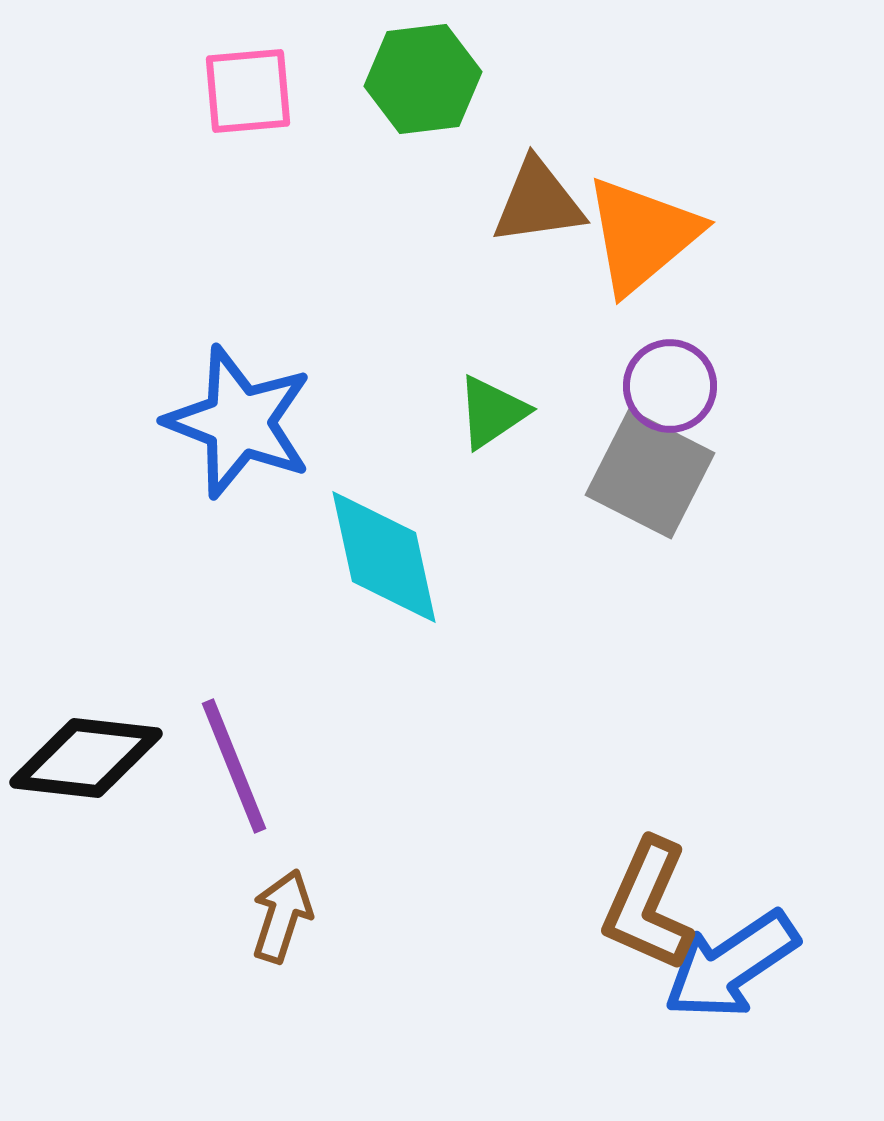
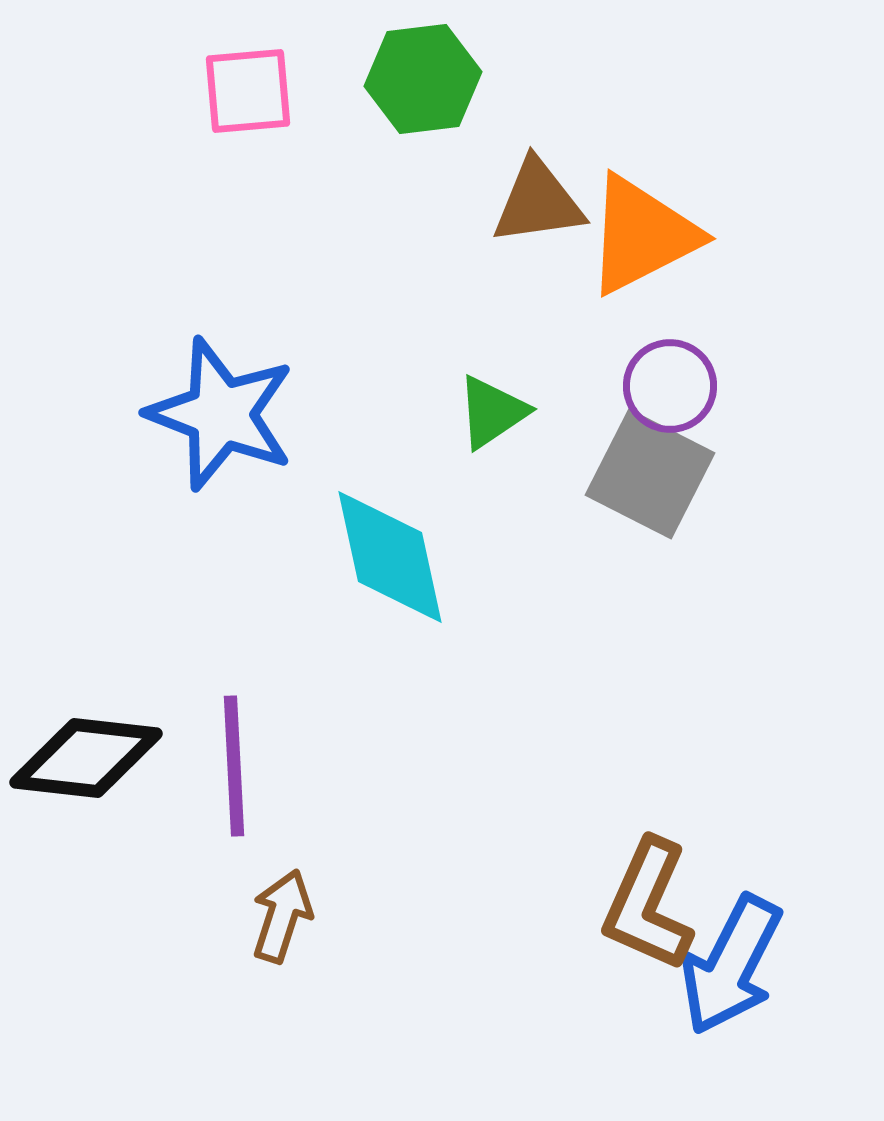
orange triangle: rotated 13 degrees clockwise
blue star: moved 18 px left, 8 px up
cyan diamond: moved 6 px right
purple line: rotated 19 degrees clockwise
blue arrow: rotated 29 degrees counterclockwise
